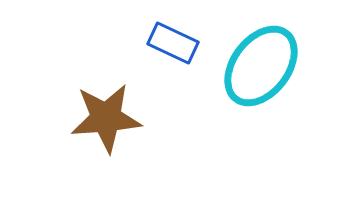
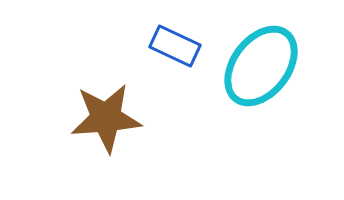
blue rectangle: moved 2 px right, 3 px down
